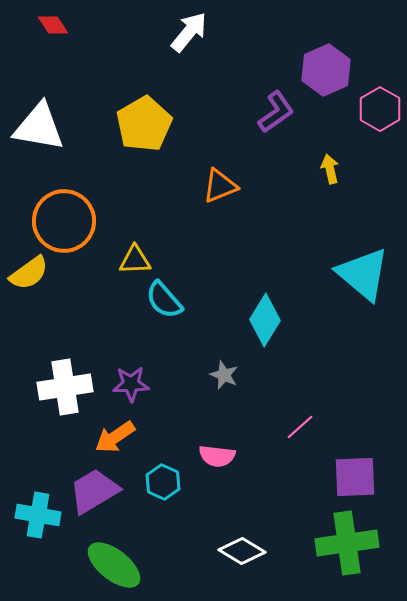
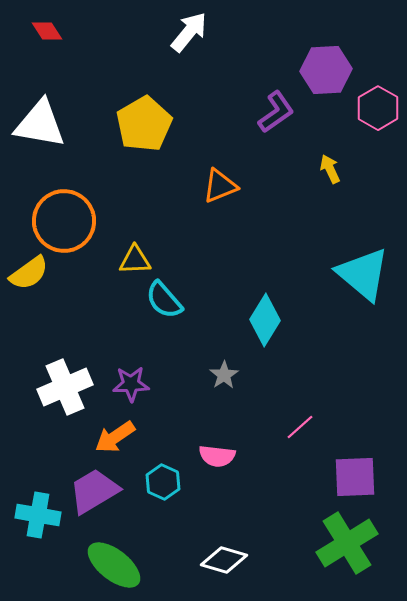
red diamond: moved 6 px left, 6 px down
purple hexagon: rotated 21 degrees clockwise
pink hexagon: moved 2 px left, 1 px up
white triangle: moved 1 px right, 3 px up
yellow arrow: rotated 12 degrees counterclockwise
gray star: rotated 16 degrees clockwise
white cross: rotated 14 degrees counterclockwise
green cross: rotated 24 degrees counterclockwise
white diamond: moved 18 px left, 9 px down; rotated 15 degrees counterclockwise
